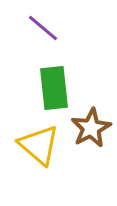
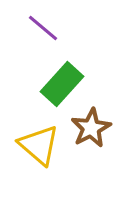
green rectangle: moved 8 px right, 4 px up; rotated 48 degrees clockwise
